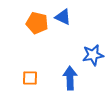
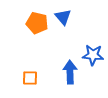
blue triangle: rotated 24 degrees clockwise
blue star: rotated 15 degrees clockwise
blue arrow: moved 6 px up
